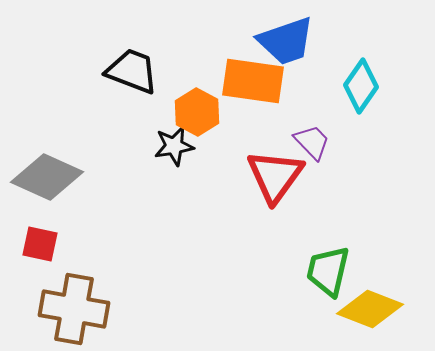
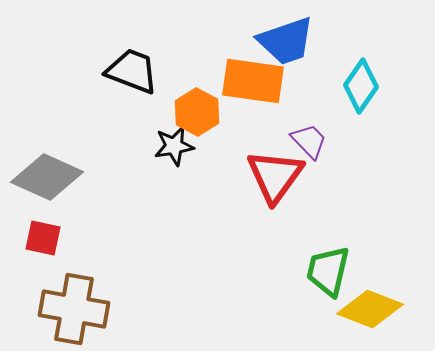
purple trapezoid: moved 3 px left, 1 px up
red square: moved 3 px right, 6 px up
